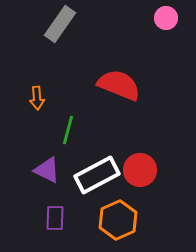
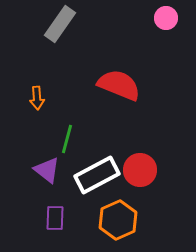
green line: moved 1 px left, 9 px down
purple triangle: rotated 12 degrees clockwise
